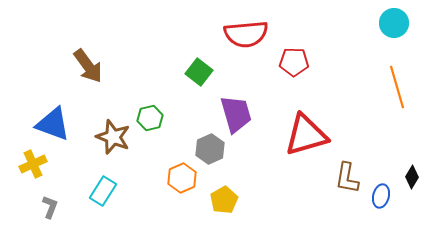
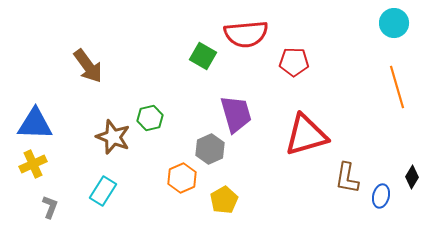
green square: moved 4 px right, 16 px up; rotated 8 degrees counterclockwise
blue triangle: moved 18 px left; rotated 18 degrees counterclockwise
